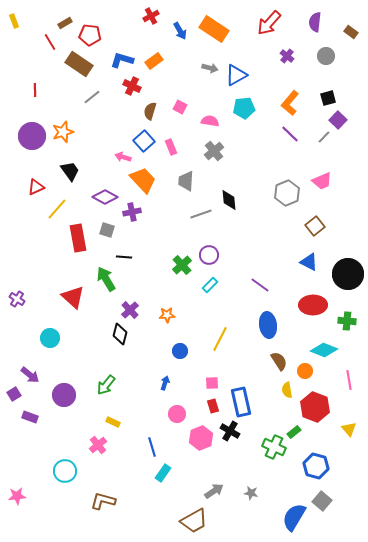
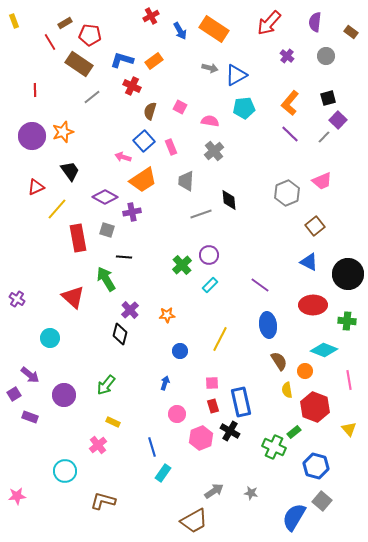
orange trapezoid at (143, 180): rotated 100 degrees clockwise
